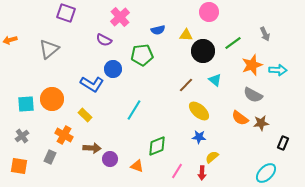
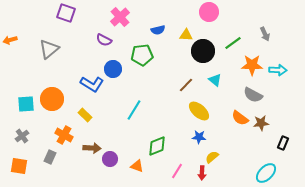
orange star: rotated 20 degrees clockwise
